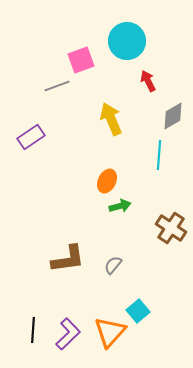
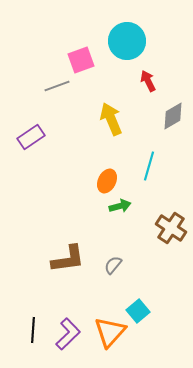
cyan line: moved 10 px left, 11 px down; rotated 12 degrees clockwise
